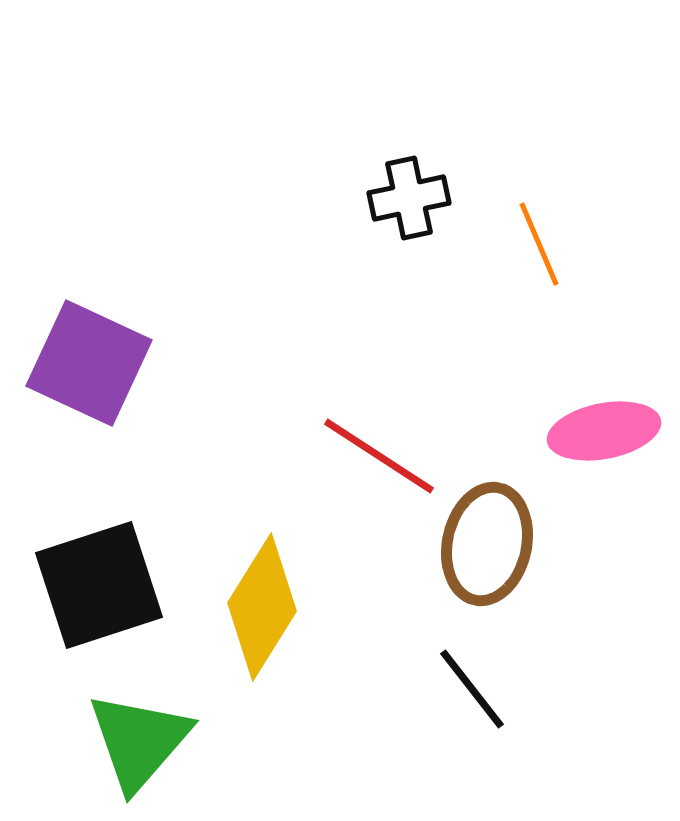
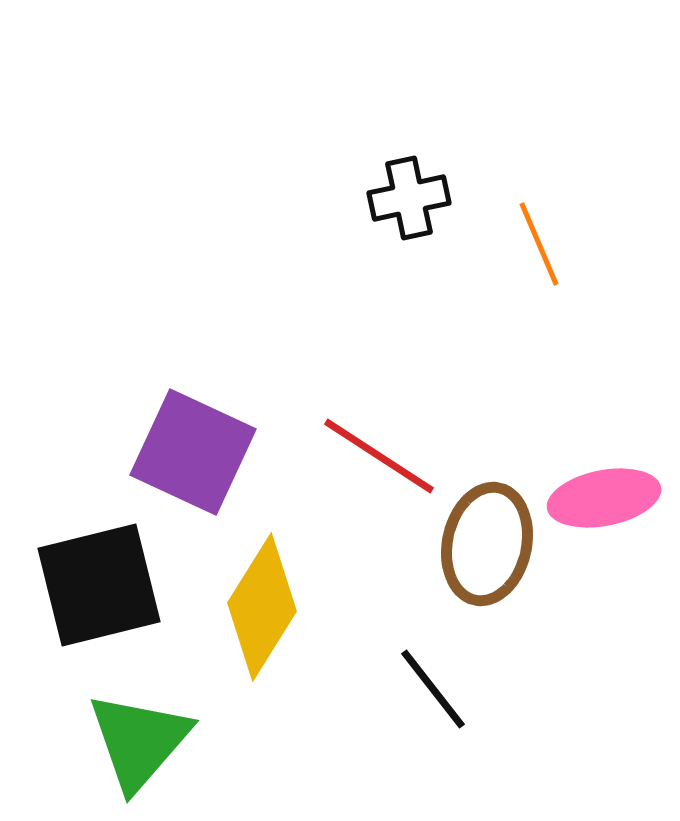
purple square: moved 104 px right, 89 px down
pink ellipse: moved 67 px down
black square: rotated 4 degrees clockwise
black line: moved 39 px left
